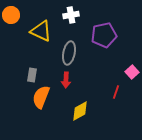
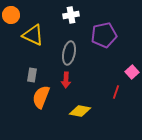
yellow triangle: moved 8 px left, 4 px down
yellow diamond: rotated 40 degrees clockwise
